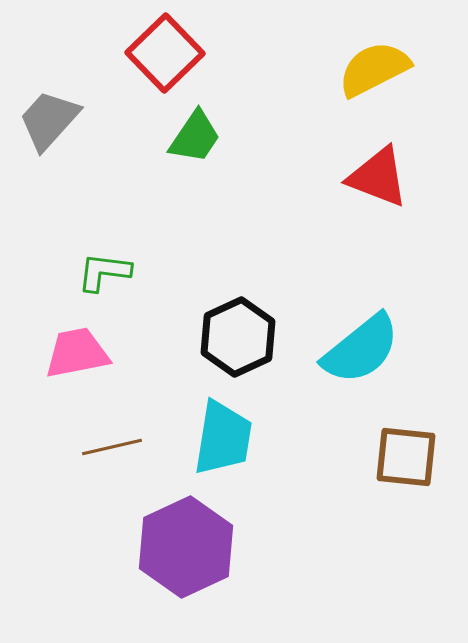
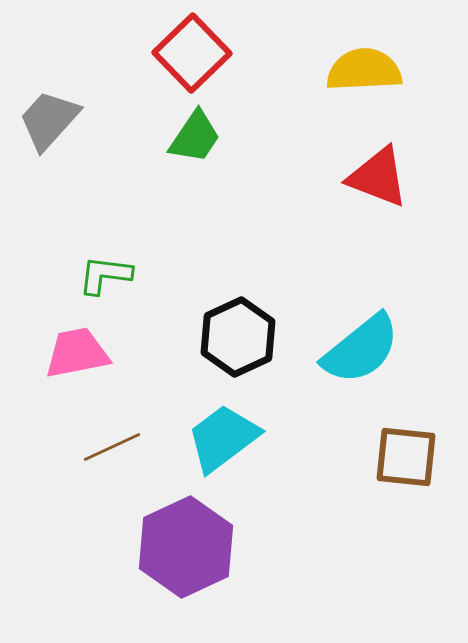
red square: moved 27 px right
yellow semicircle: moved 10 px left, 1 px down; rotated 24 degrees clockwise
green L-shape: moved 1 px right, 3 px down
cyan trapezoid: rotated 136 degrees counterclockwise
brown line: rotated 12 degrees counterclockwise
